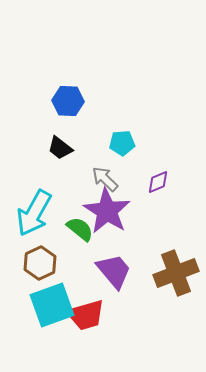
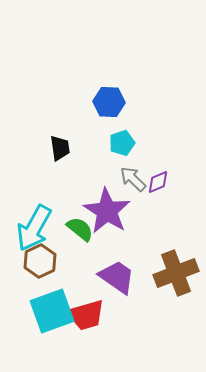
blue hexagon: moved 41 px right, 1 px down
cyan pentagon: rotated 15 degrees counterclockwise
black trapezoid: rotated 136 degrees counterclockwise
gray arrow: moved 28 px right
cyan arrow: moved 15 px down
brown hexagon: moved 2 px up
purple trapezoid: moved 3 px right, 6 px down; rotated 15 degrees counterclockwise
cyan square: moved 6 px down
